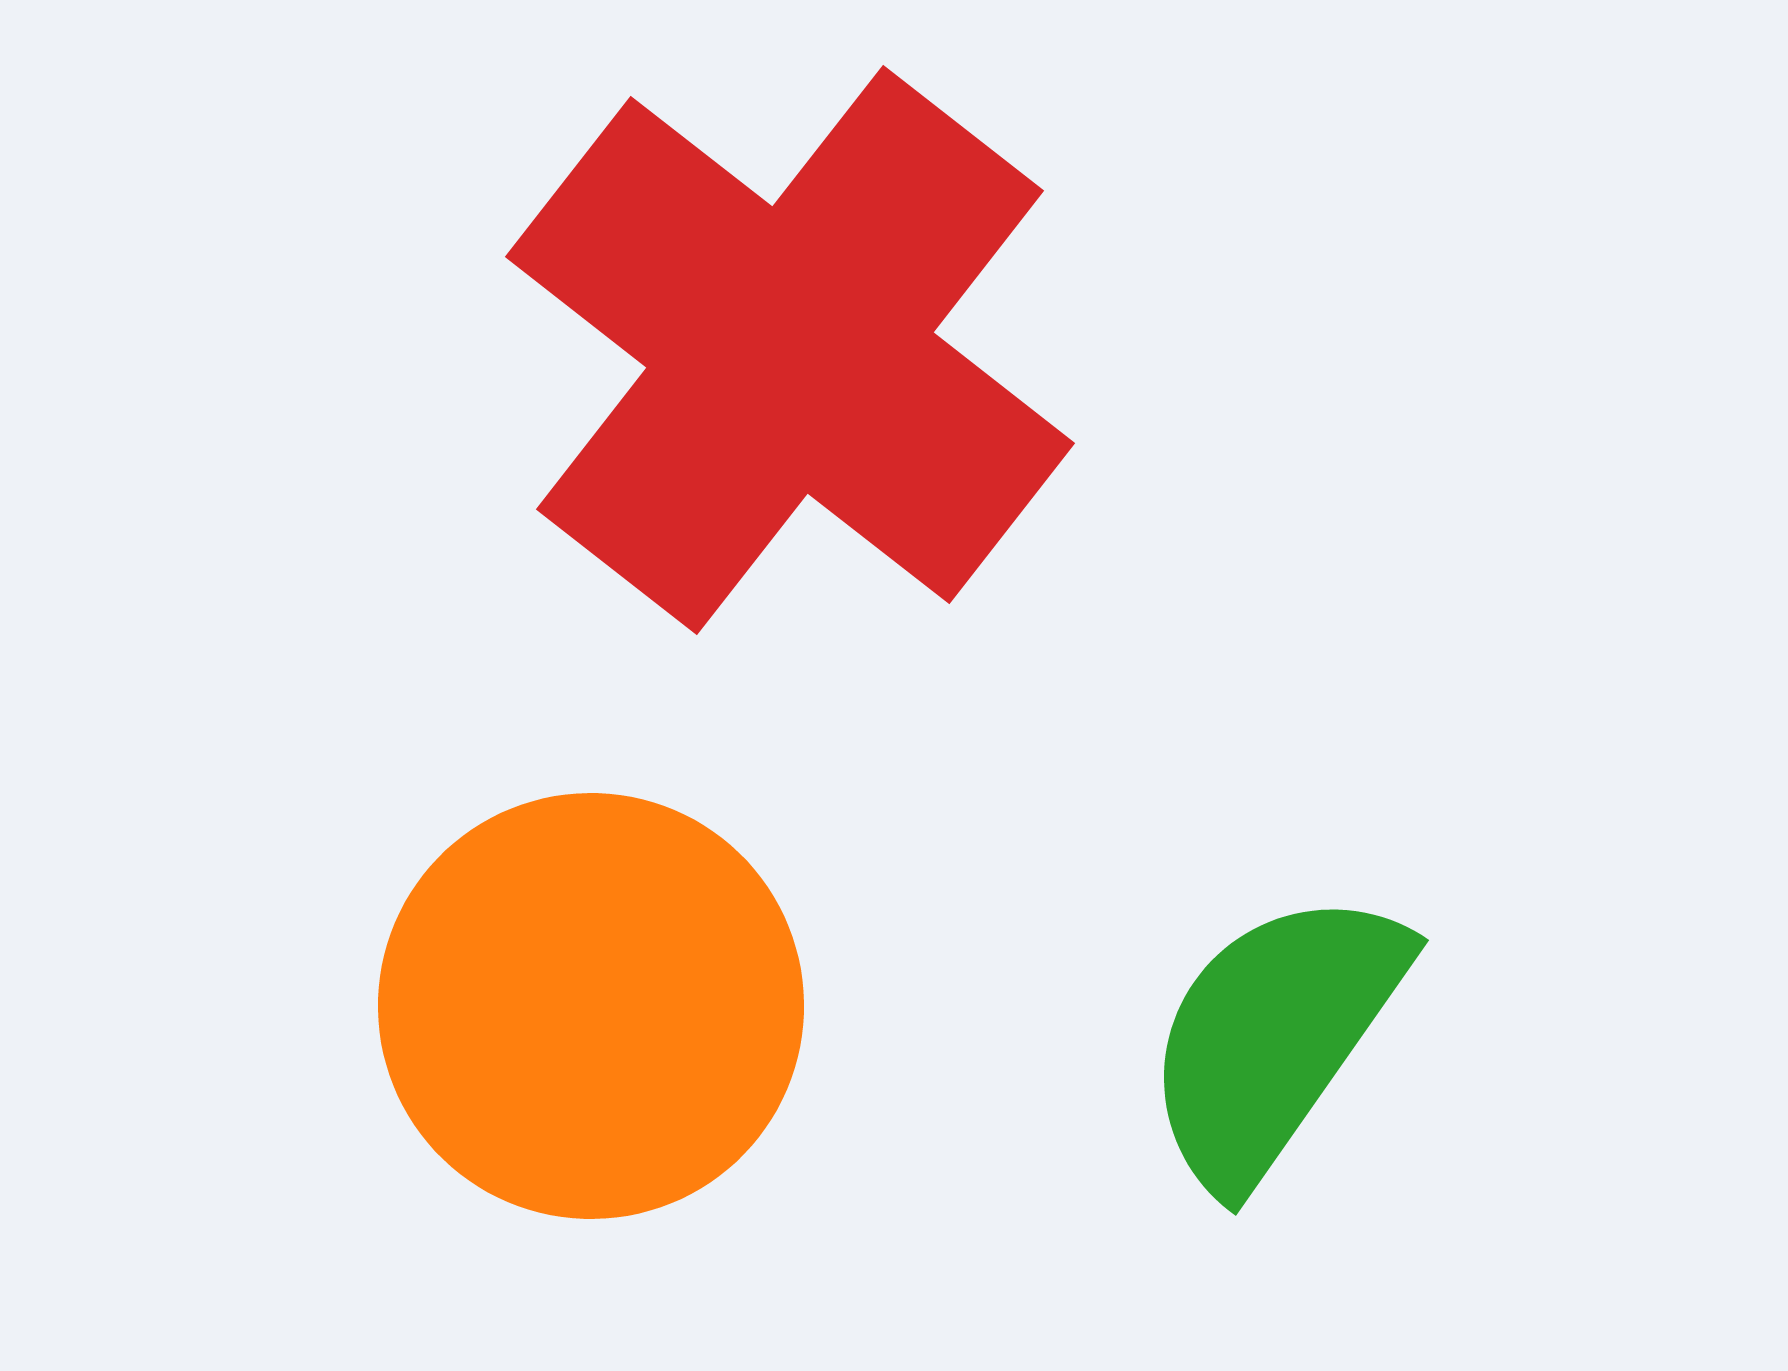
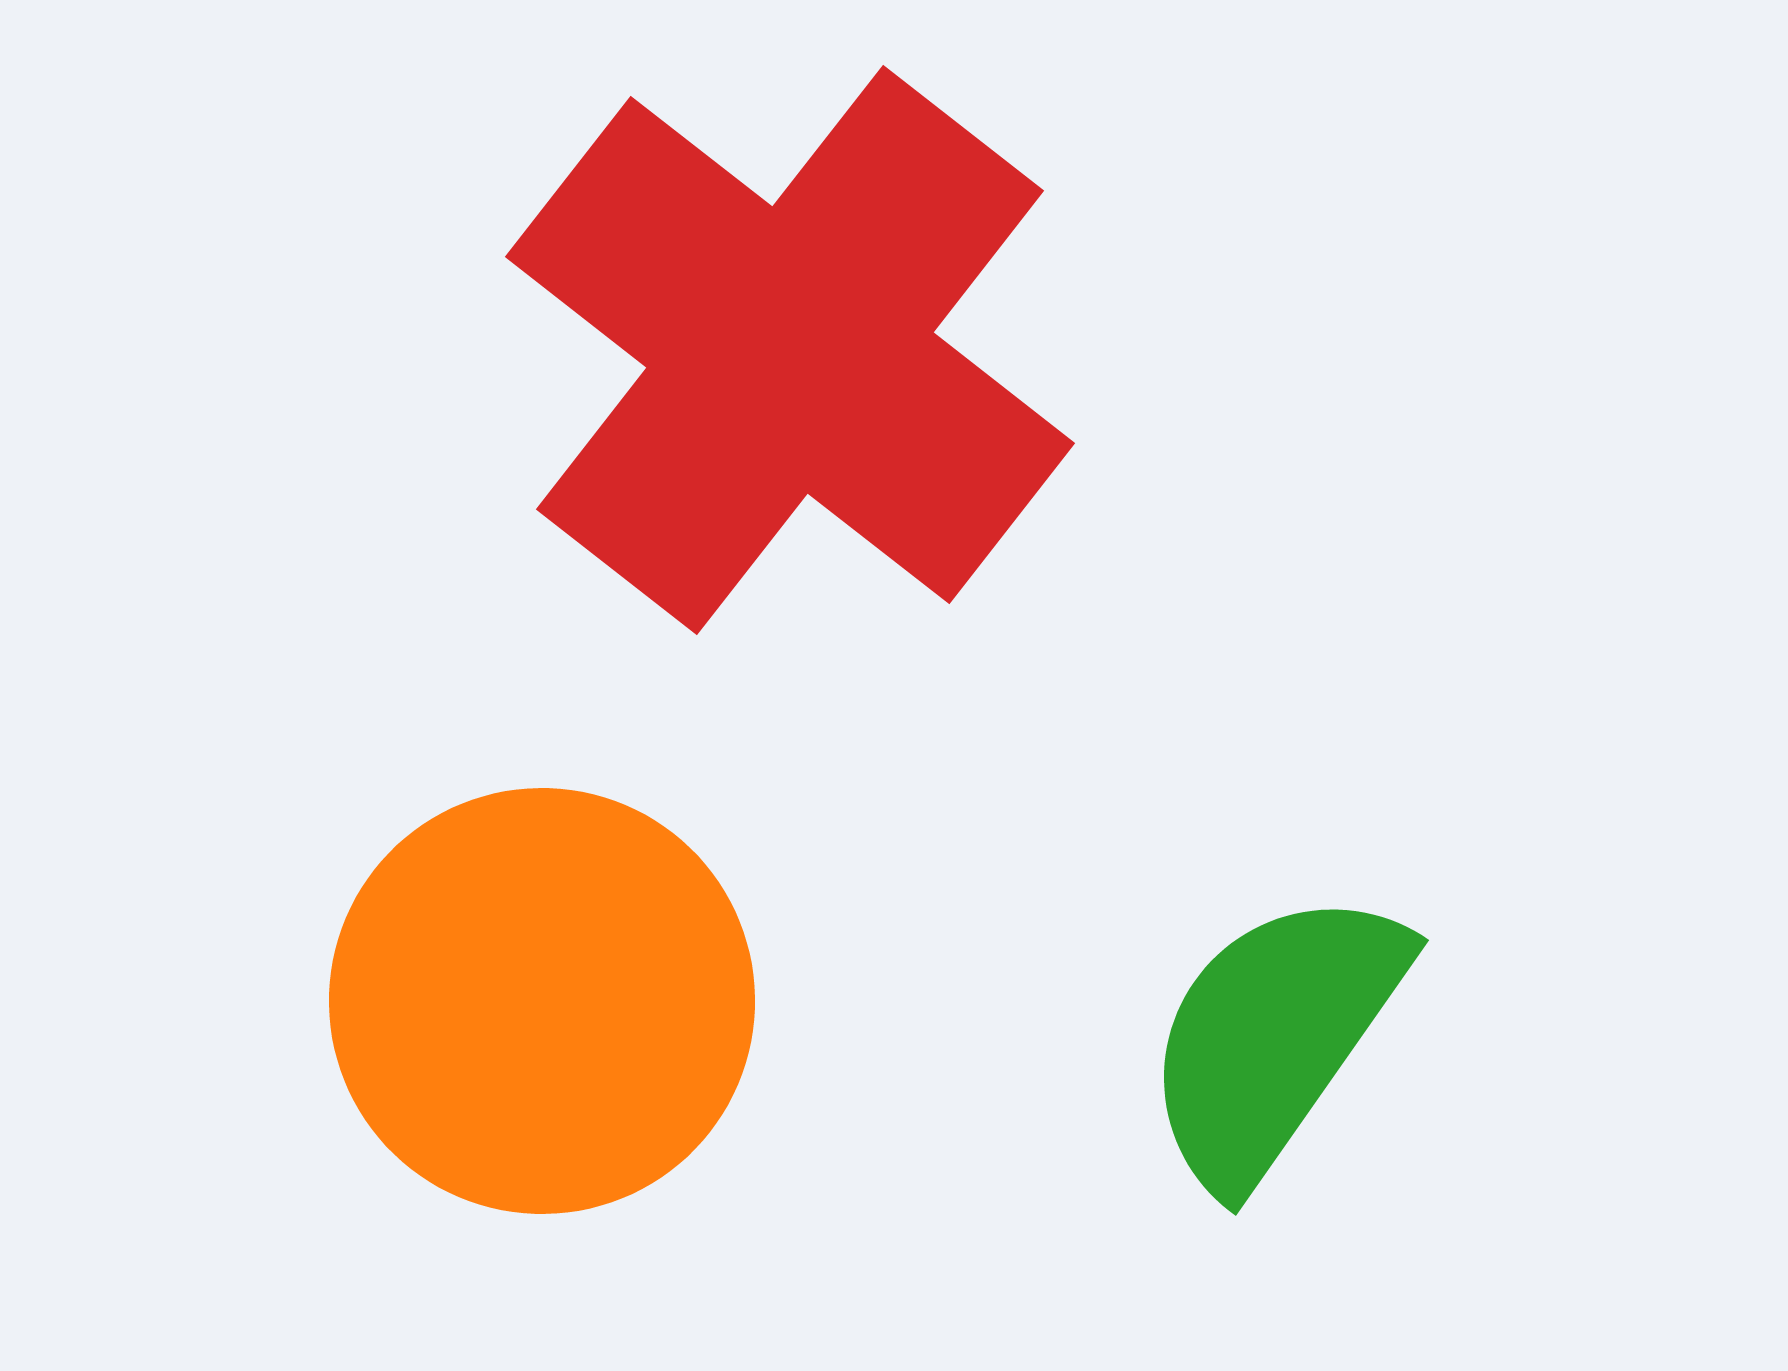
orange circle: moved 49 px left, 5 px up
